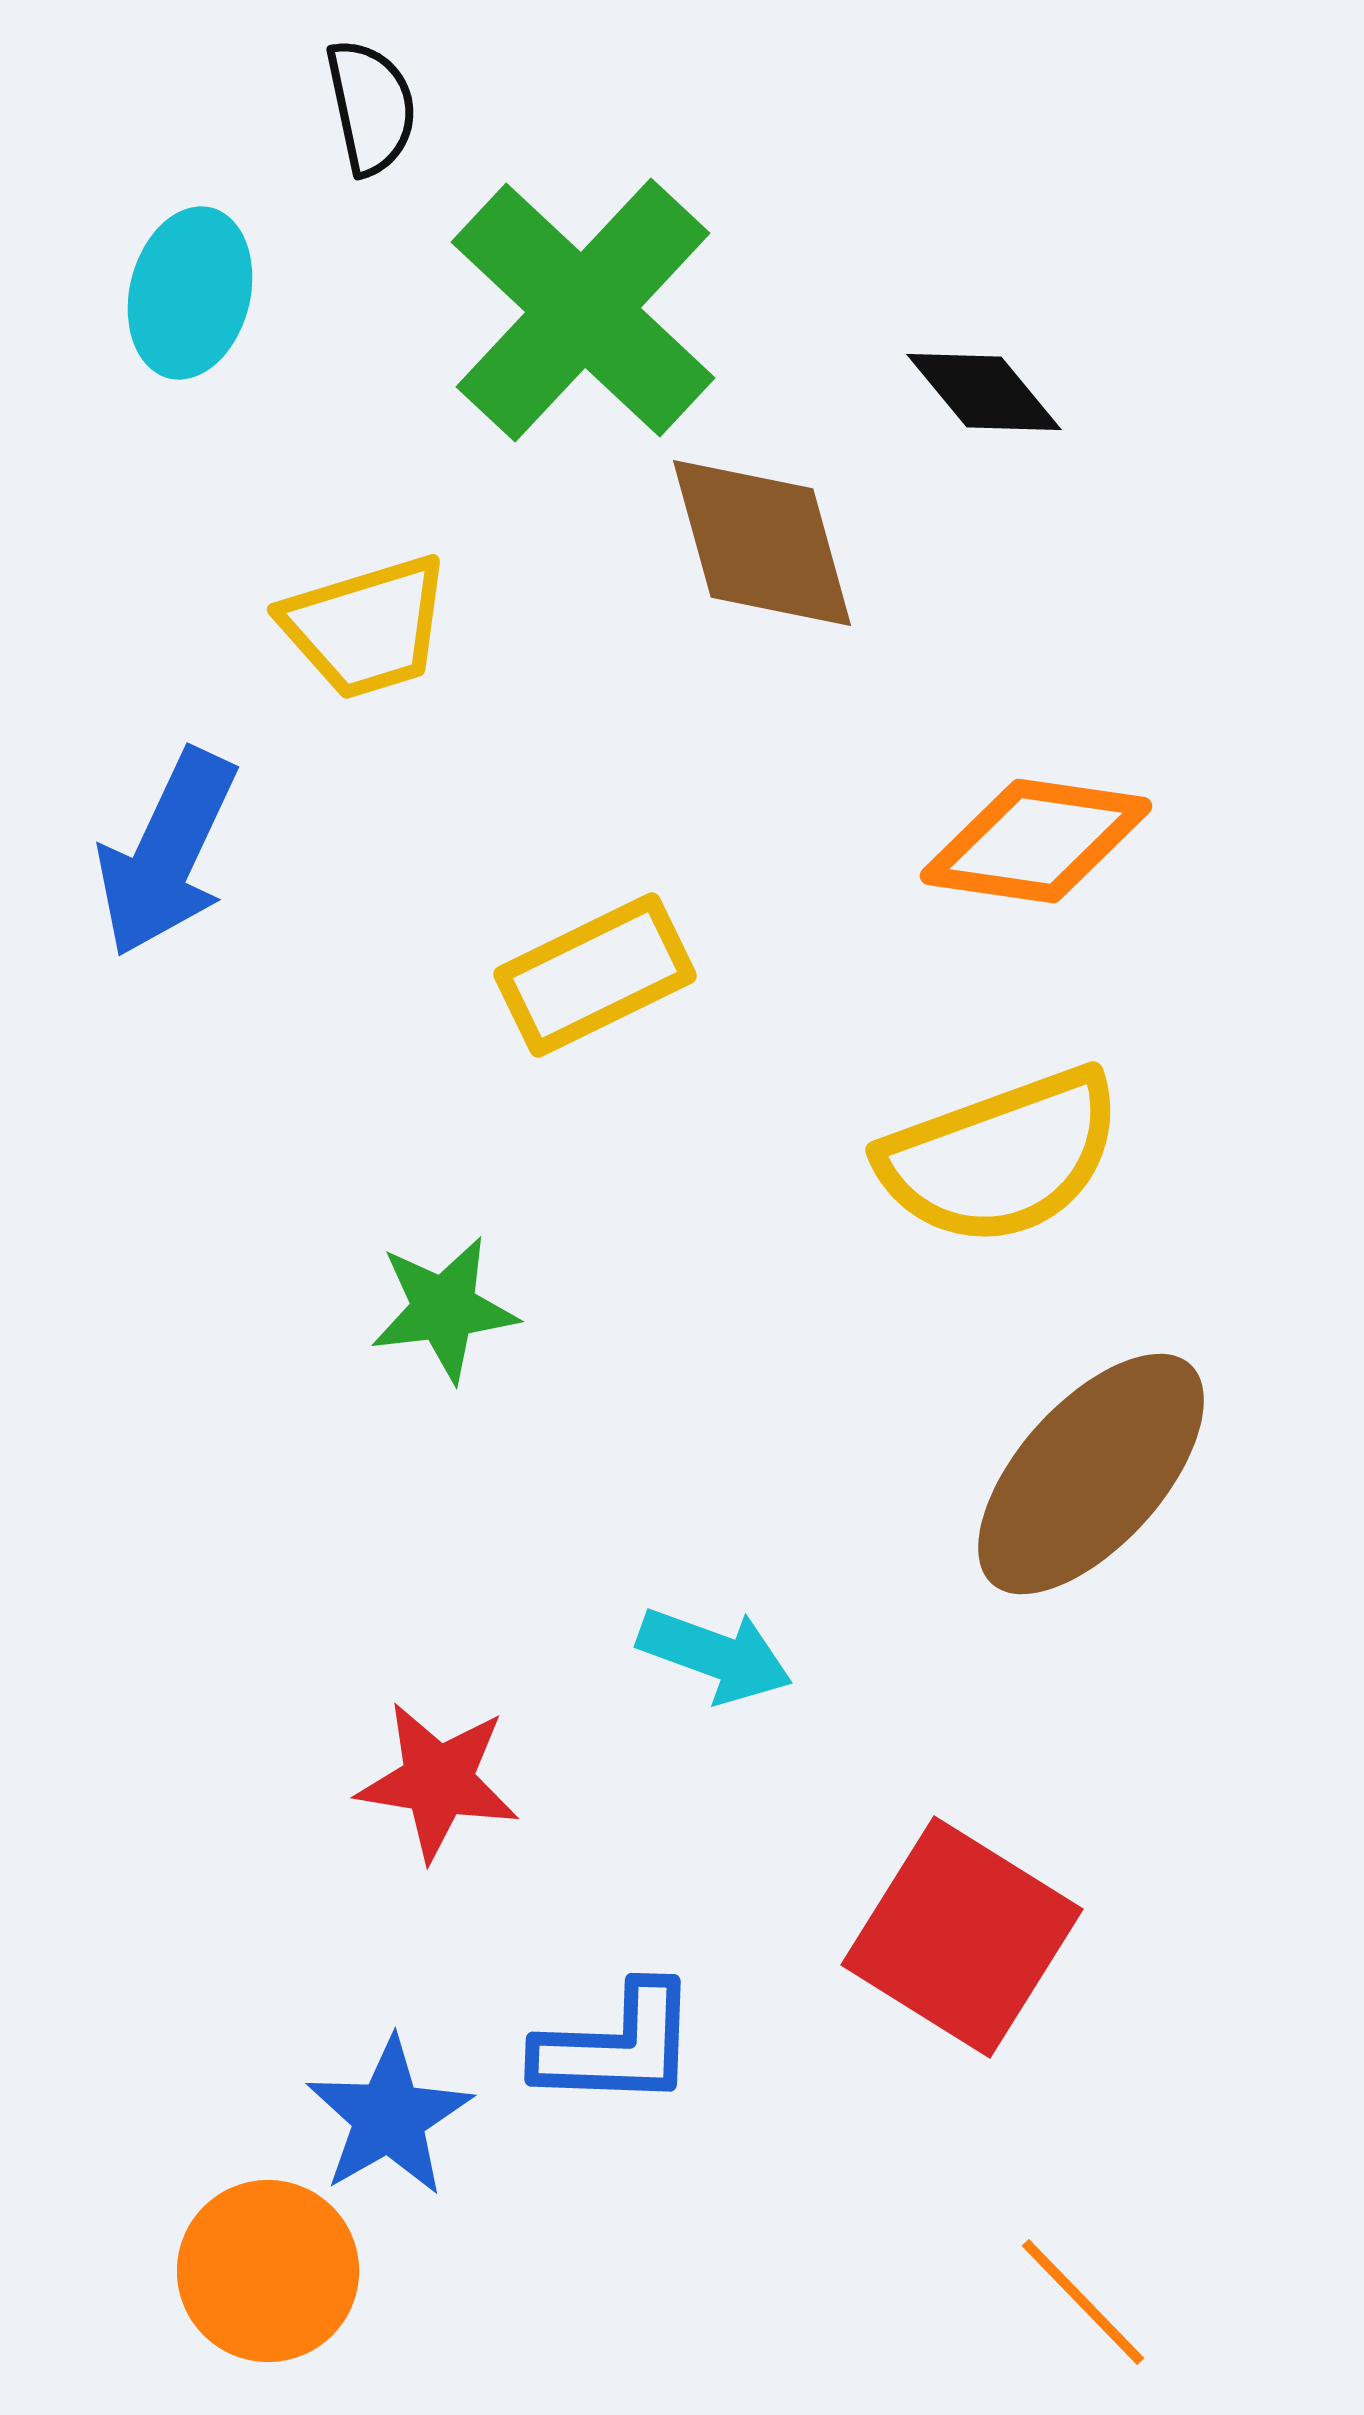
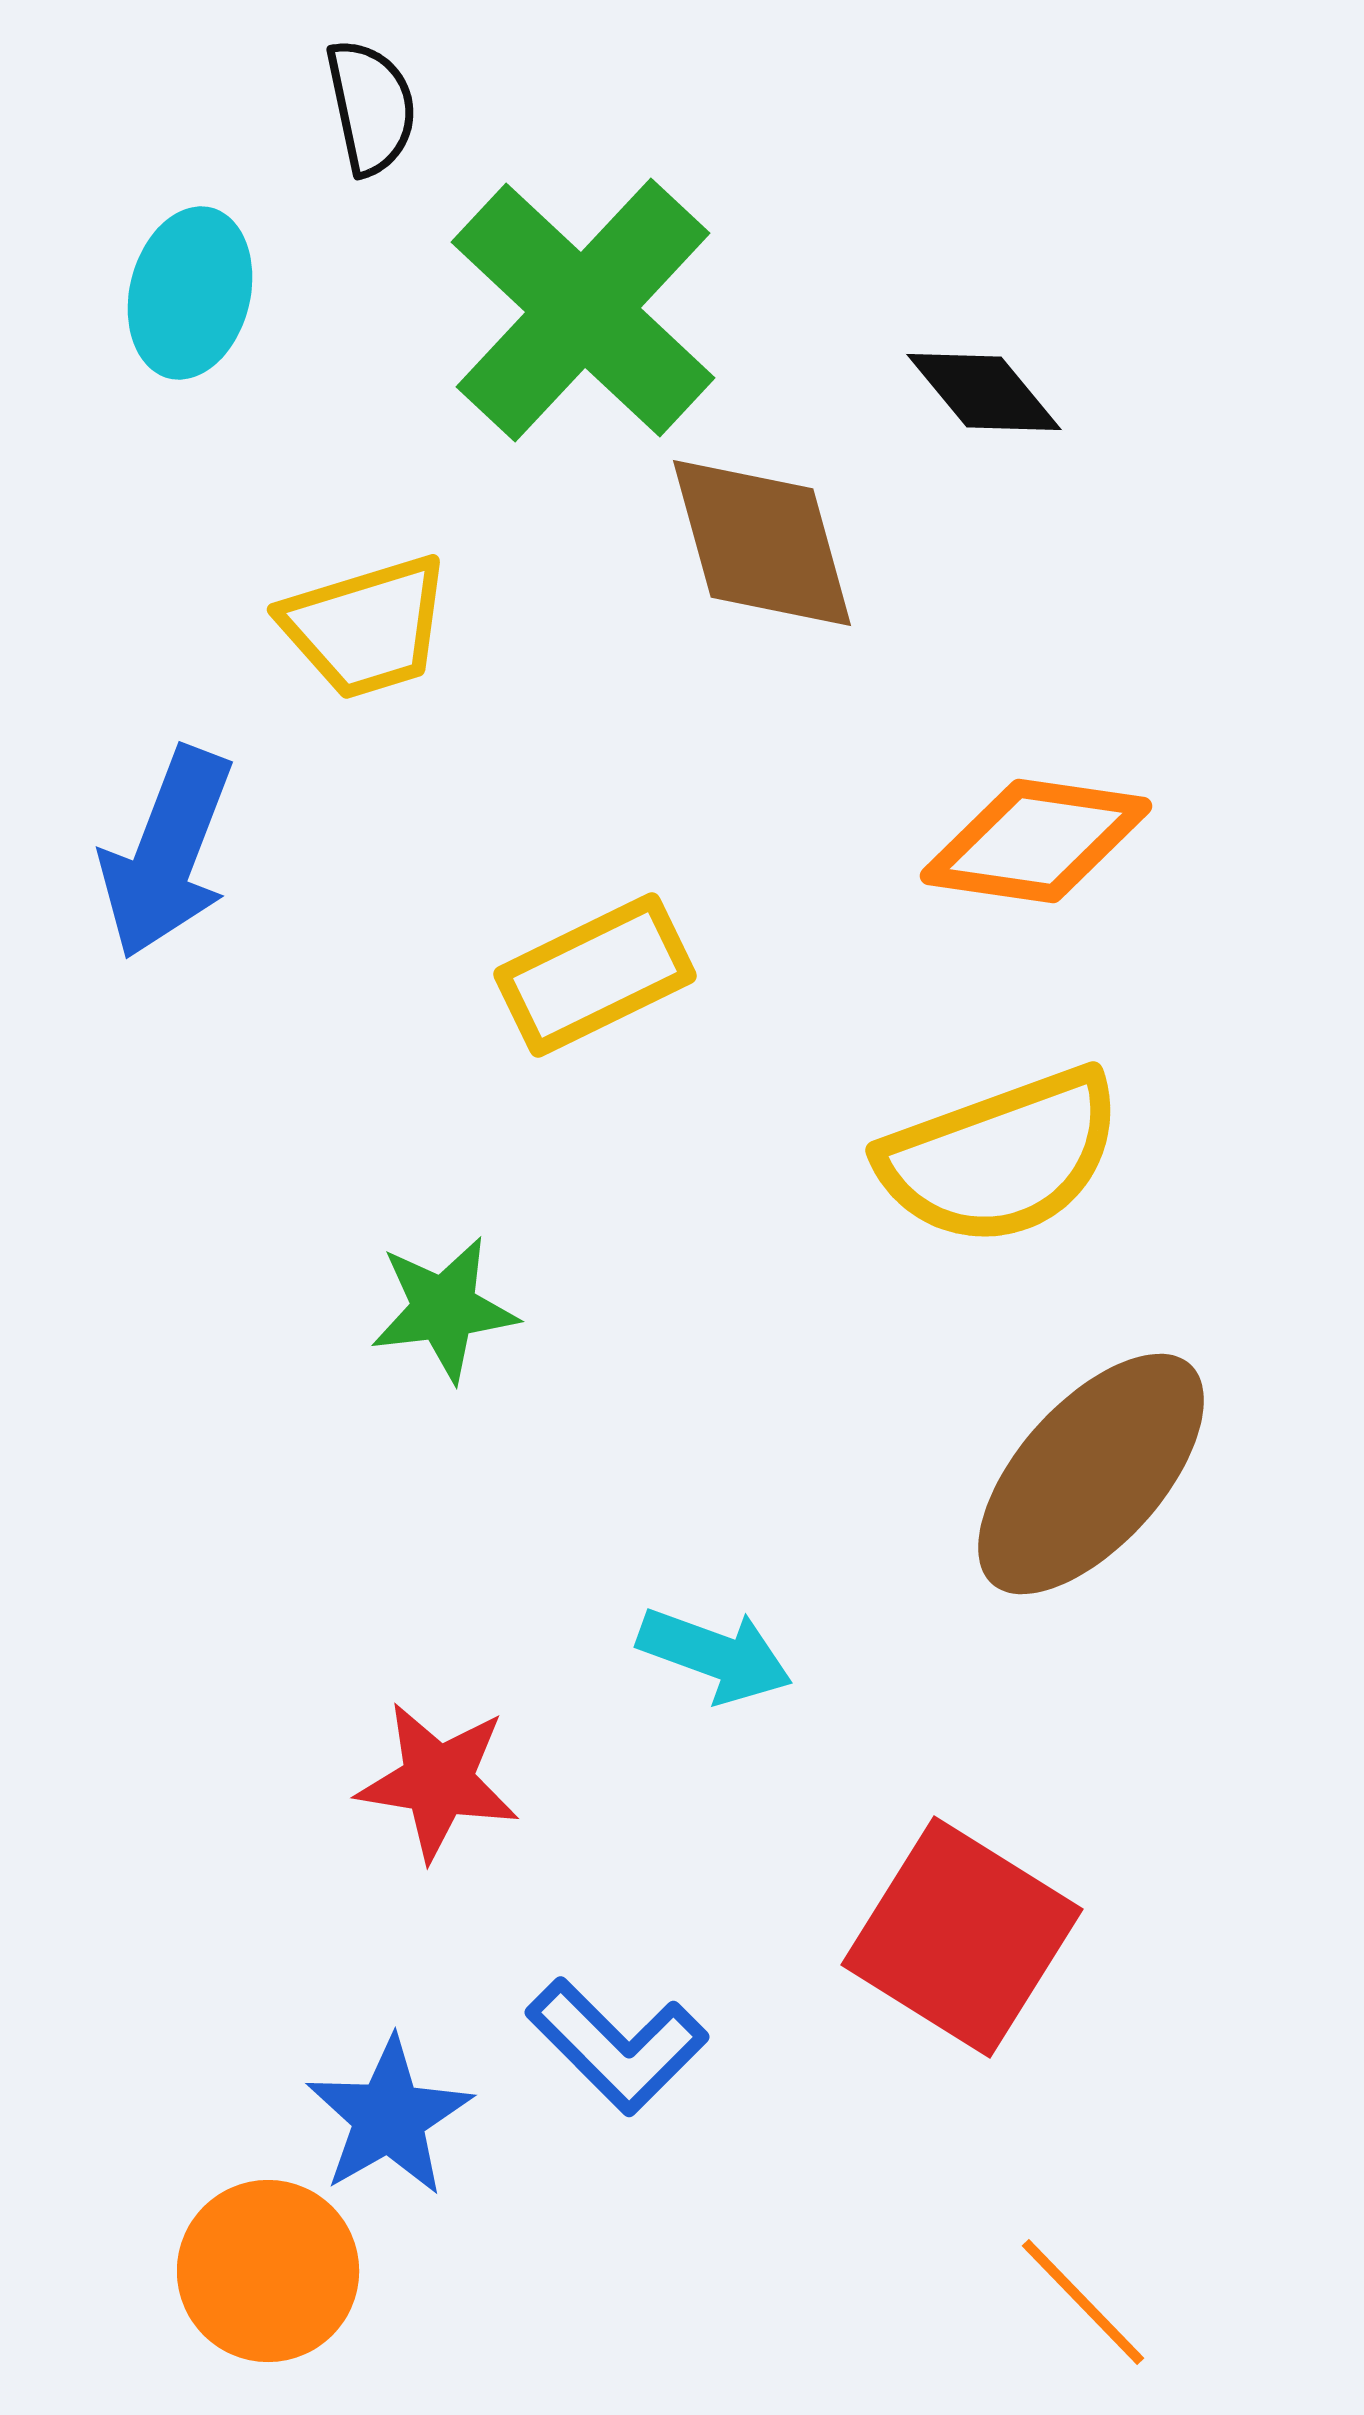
blue arrow: rotated 4 degrees counterclockwise
blue L-shape: rotated 43 degrees clockwise
